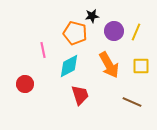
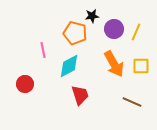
purple circle: moved 2 px up
orange arrow: moved 5 px right, 1 px up
